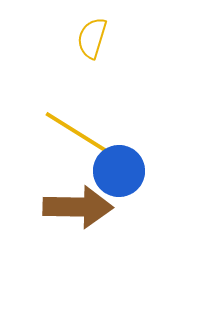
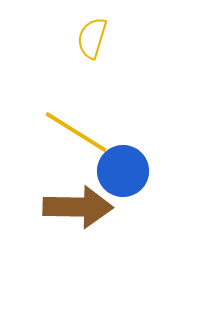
blue circle: moved 4 px right
